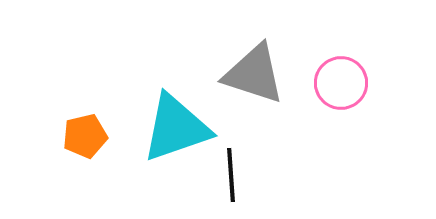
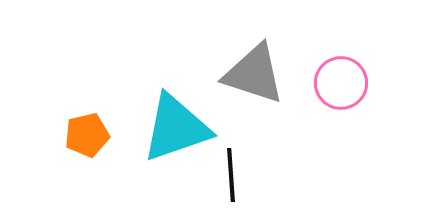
orange pentagon: moved 2 px right, 1 px up
